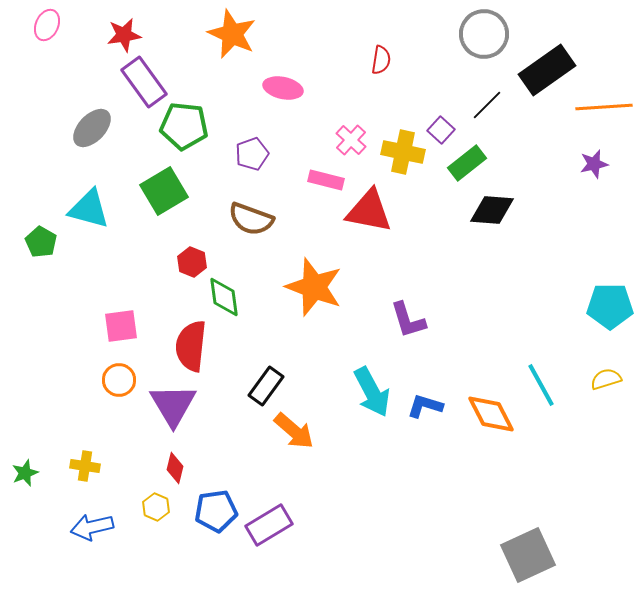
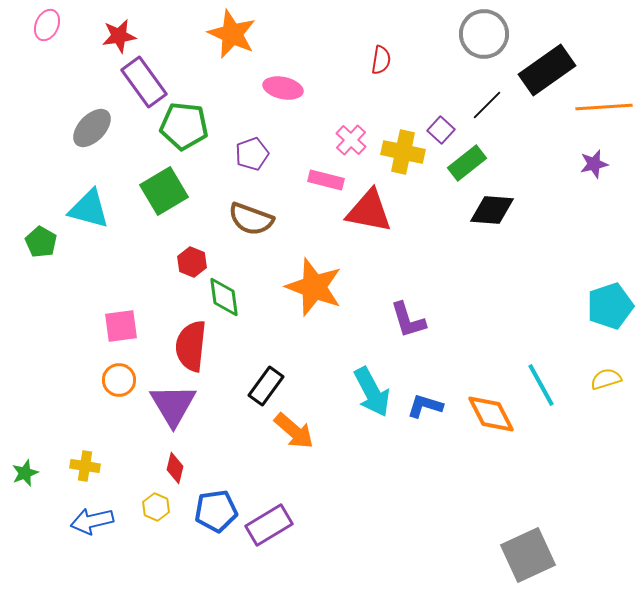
red star at (124, 35): moved 5 px left, 1 px down
cyan pentagon at (610, 306): rotated 18 degrees counterclockwise
blue arrow at (92, 527): moved 6 px up
